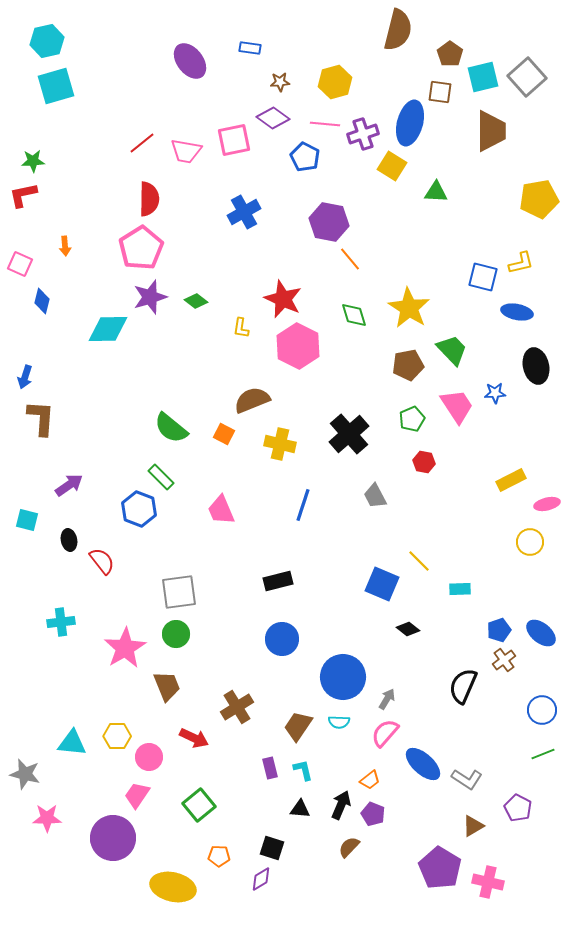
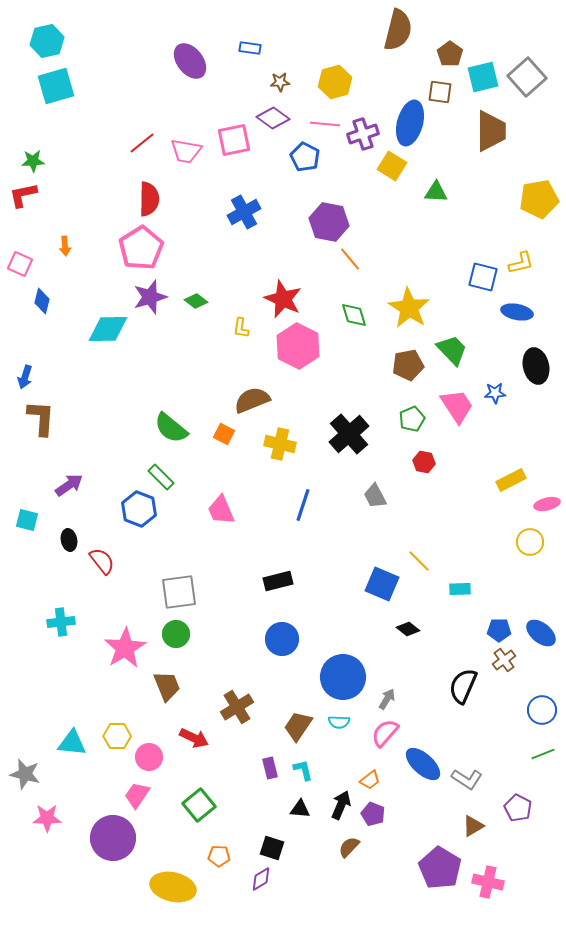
blue pentagon at (499, 630): rotated 20 degrees clockwise
